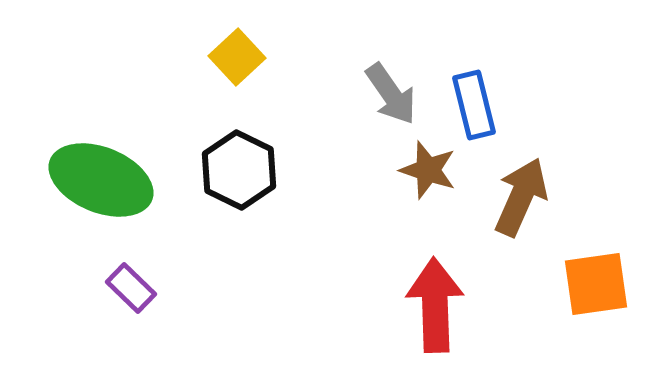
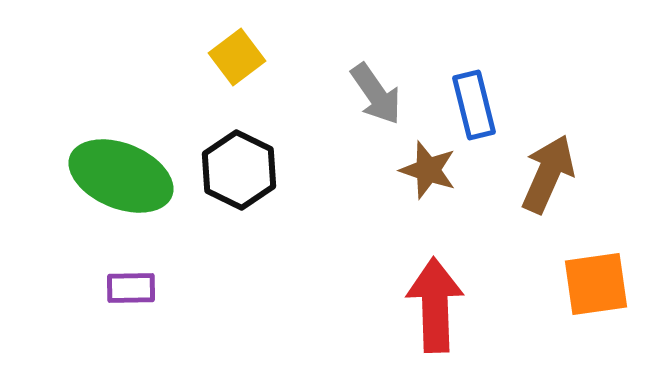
yellow square: rotated 6 degrees clockwise
gray arrow: moved 15 px left
green ellipse: moved 20 px right, 4 px up
brown arrow: moved 27 px right, 23 px up
purple rectangle: rotated 45 degrees counterclockwise
